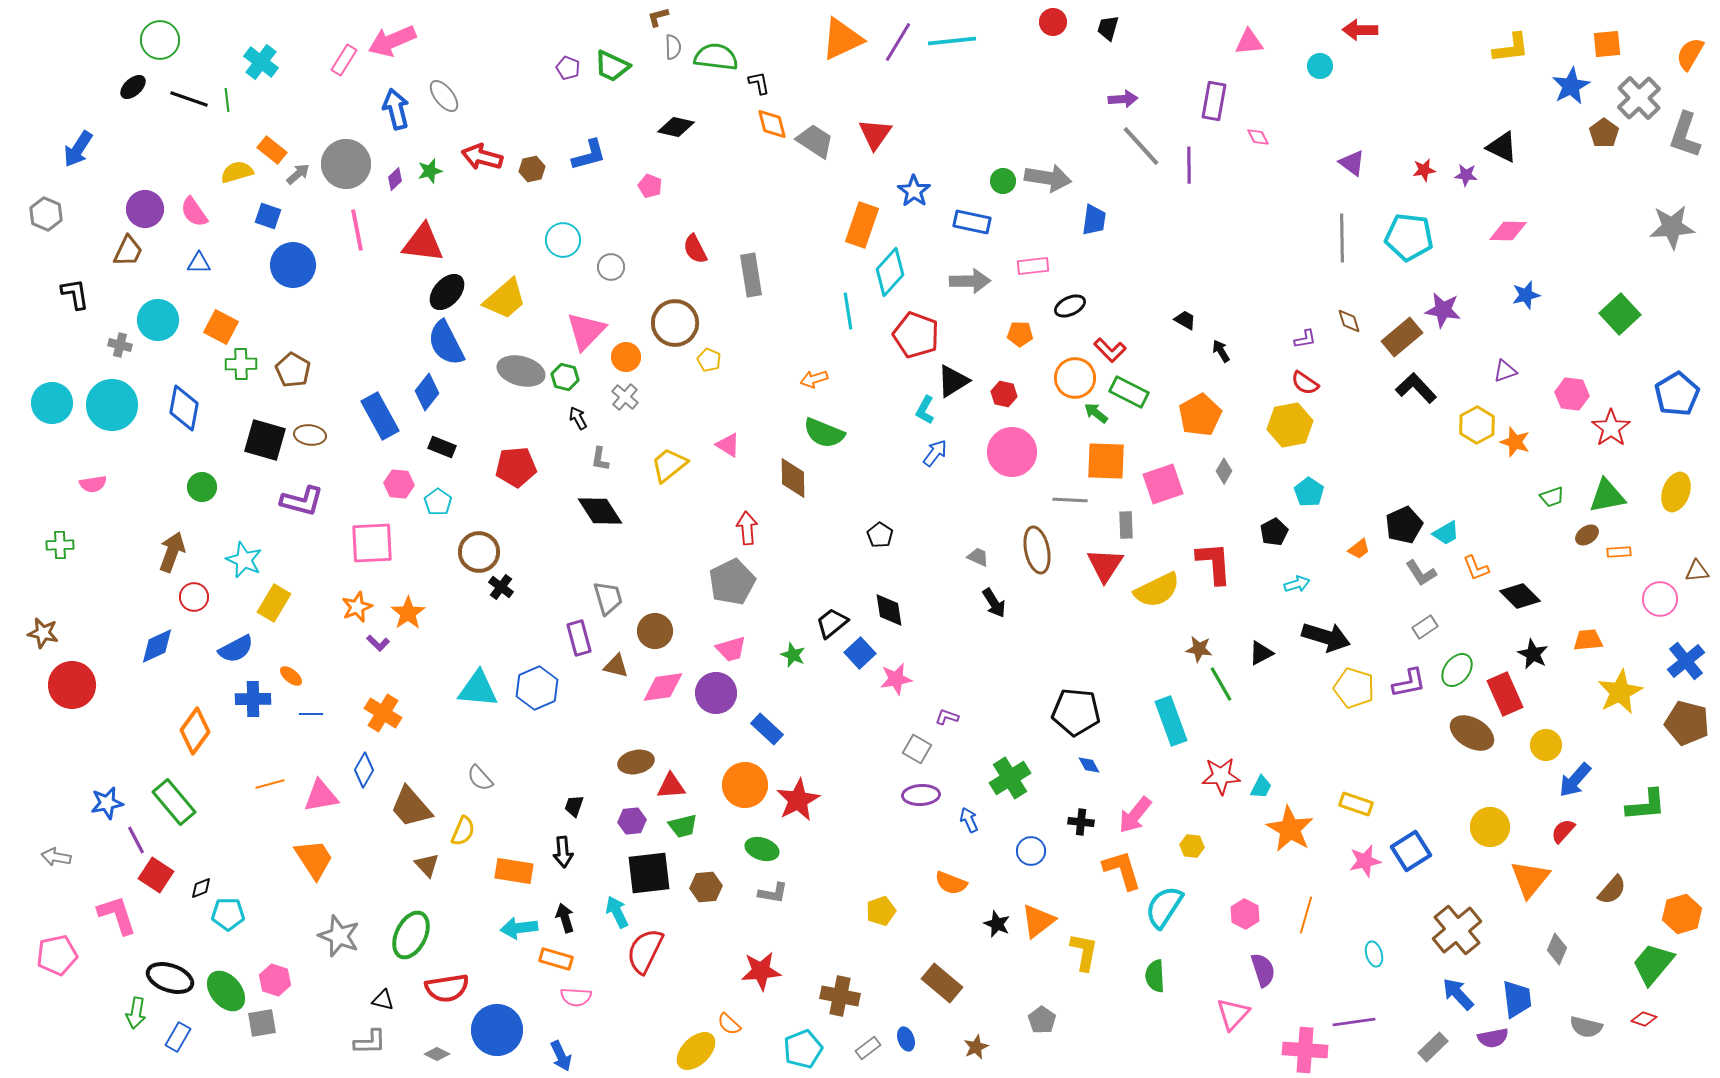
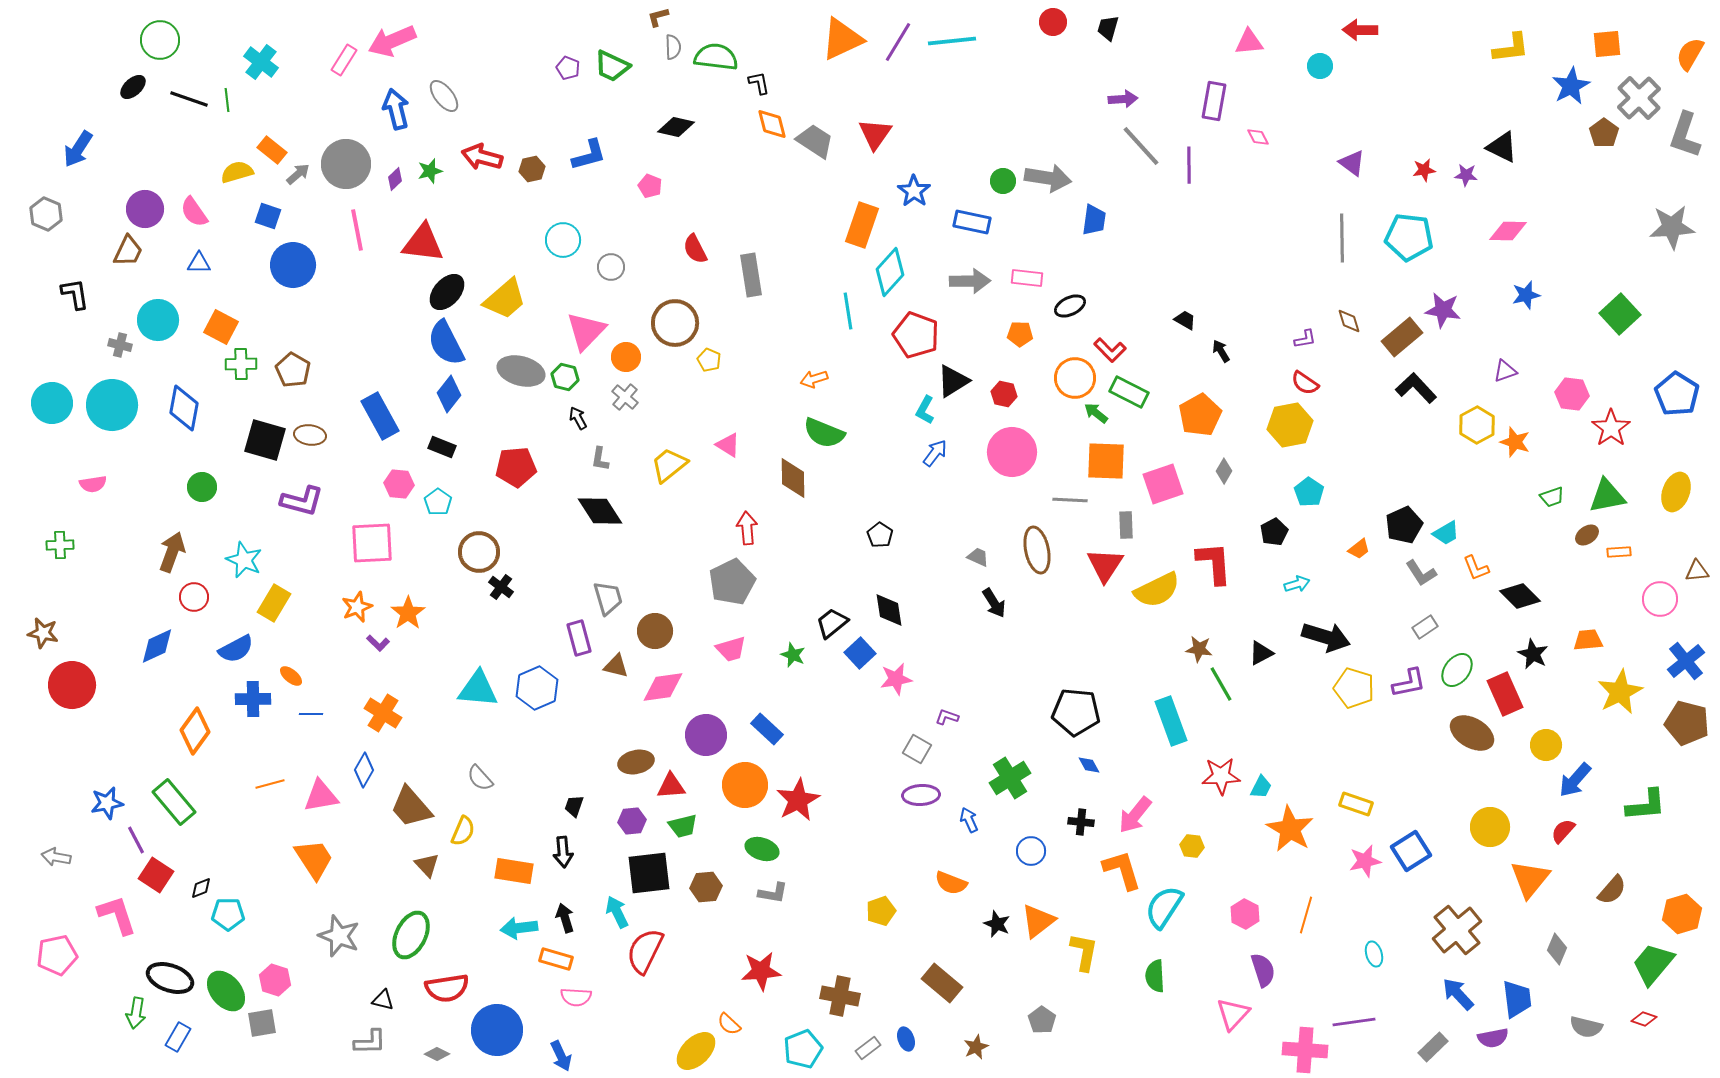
pink rectangle at (1033, 266): moved 6 px left, 12 px down; rotated 12 degrees clockwise
blue diamond at (427, 392): moved 22 px right, 2 px down
blue pentagon at (1677, 394): rotated 9 degrees counterclockwise
purple circle at (716, 693): moved 10 px left, 42 px down
